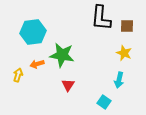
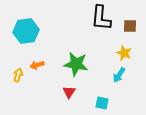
brown square: moved 3 px right
cyan hexagon: moved 7 px left, 1 px up
green star: moved 14 px right, 9 px down
orange arrow: moved 1 px down
cyan arrow: moved 5 px up; rotated 21 degrees clockwise
red triangle: moved 1 px right, 7 px down
cyan square: moved 2 px left, 1 px down; rotated 24 degrees counterclockwise
